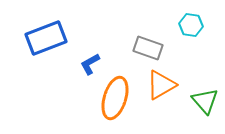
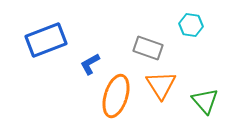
blue rectangle: moved 2 px down
orange triangle: rotated 32 degrees counterclockwise
orange ellipse: moved 1 px right, 2 px up
